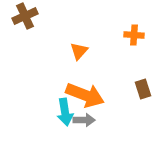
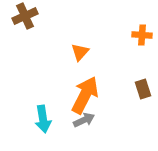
orange cross: moved 8 px right
orange triangle: moved 1 px right, 1 px down
orange arrow: rotated 84 degrees counterclockwise
cyan arrow: moved 22 px left, 7 px down
gray arrow: rotated 25 degrees counterclockwise
